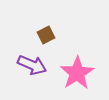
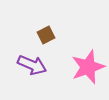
pink star: moved 11 px right, 6 px up; rotated 12 degrees clockwise
